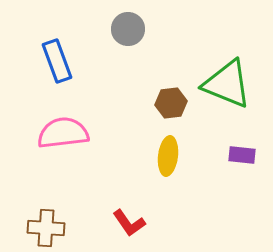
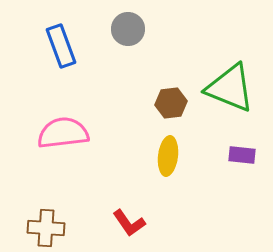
blue rectangle: moved 4 px right, 15 px up
green triangle: moved 3 px right, 4 px down
